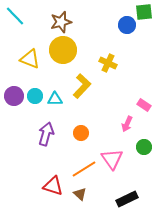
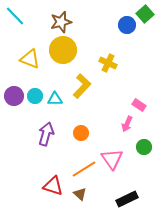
green square: moved 1 px right, 2 px down; rotated 36 degrees counterclockwise
pink rectangle: moved 5 px left
